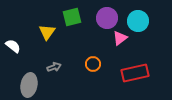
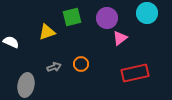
cyan circle: moved 9 px right, 8 px up
yellow triangle: rotated 36 degrees clockwise
white semicircle: moved 2 px left, 4 px up; rotated 14 degrees counterclockwise
orange circle: moved 12 px left
gray ellipse: moved 3 px left
